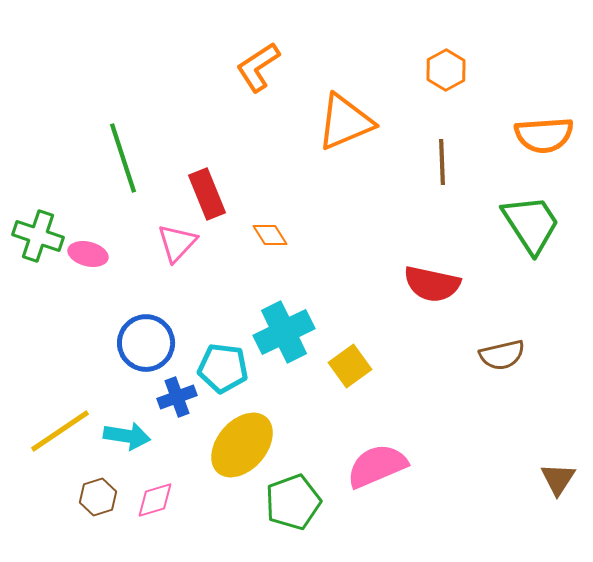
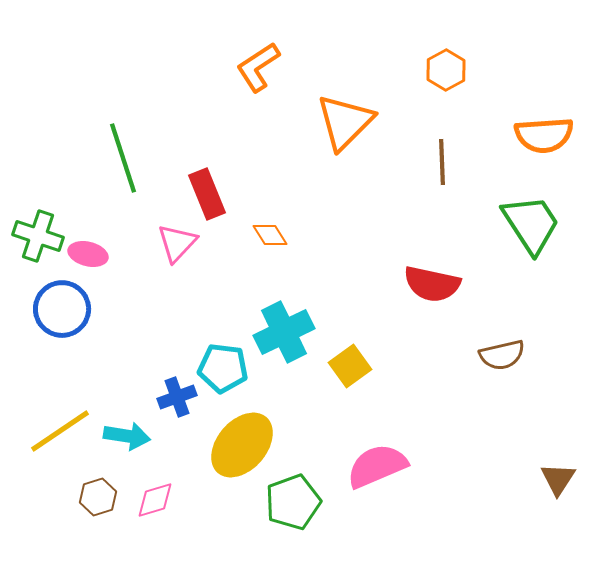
orange triangle: rotated 22 degrees counterclockwise
blue circle: moved 84 px left, 34 px up
